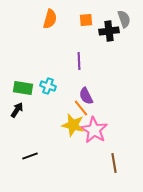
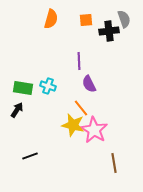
orange semicircle: moved 1 px right
purple semicircle: moved 3 px right, 12 px up
